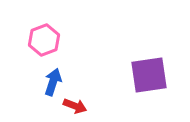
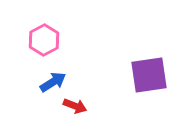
pink hexagon: rotated 8 degrees counterclockwise
blue arrow: rotated 40 degrees clockwise
